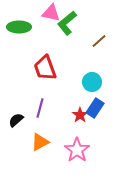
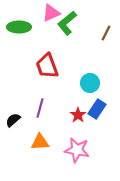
pink triangle: rotated 36 degrees counterclockwise
brown line: moved 7 px right, 8 px up; rotated 21 degrees counterclockwise
red trapezoid: moved 2 px right, 2 px up
cyan circle: moved 2 px left, 1 px down
blue rectangle: moved 2 px right, 1 px down
red star: moved 2 px left
black semicircle: moved 3 px left
orange triangle: rotated 24 degrees clockwise
pink star: rotated 25 degrees counterclockwise
